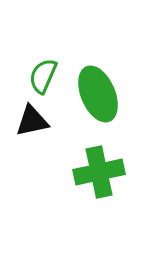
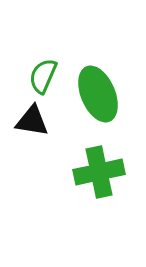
black triangle: rotated 21 degrees clockwise
